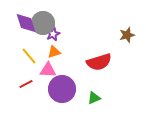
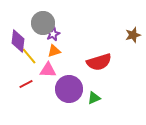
purple diamond: moved 8 px left, 18 px down; rotated 25 degrees clockwise
brown star: moved 6 px right
orange triangle: moved 1 px up
purple circle: moved 7 px right
